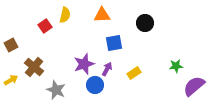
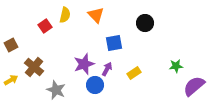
orange triangle: moved 6 px left; rotated 48 degrees clockwise
